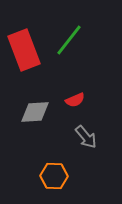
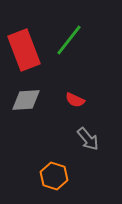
red semicircle: rotated 48 degrees clockwise
gray diamond: moved 9 px left, 12 px up
gray arrow: moved 2 px right, 2 px down
orange hexagon: rotated 16 degrees clockwise
